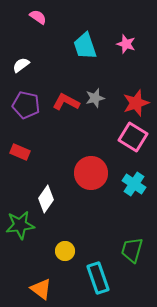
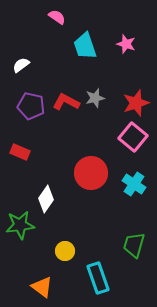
pink semicircle: moved 19 px right
purple pentagon: moved 5 px right, 1 px down
pink square: rotated 8 degrees clockwise
green trapezoid: moved 2 px right, 5 px up
orange triangle: moved 1 px right, 2 px up
